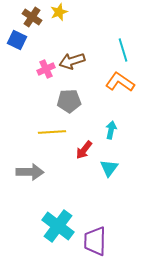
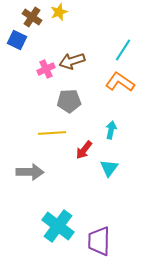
cyan line: rotated 50 degrees clockwise
yellow line: moved 1 px down
purple trapezoid: moved 4 px right
